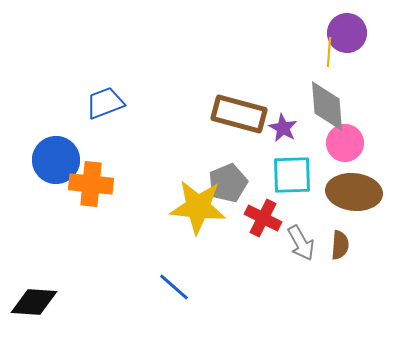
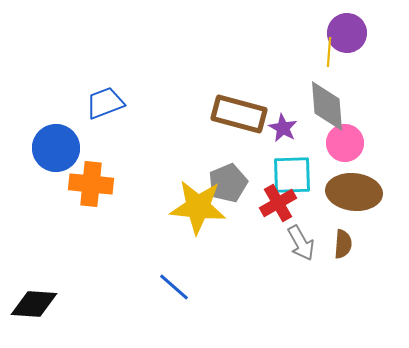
blue circle: moved 12 px up
red cross: moved 15 px right, 15 px up; rotated 33 degrees clockwise
brown semicircle: moved 3 px right, 1 px up
black diamond: moved 2 px down
